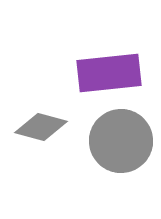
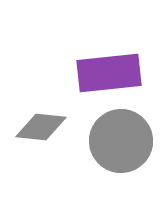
gray diamond: rotated 9 degrees counterclockwise
